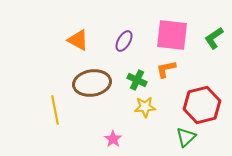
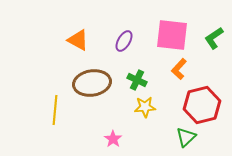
orange L-shape: moved 13 px right; rotated 35 degrees counterclockwise
yellow line: rotated 16 degrees clockwise
